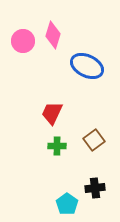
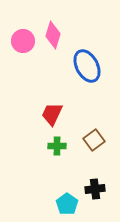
blue ellipse: rotated 36 degrees clockwise
red trapezoid: moved 1 px down
black cross: moved 1 px down
